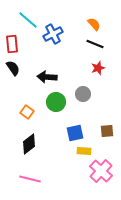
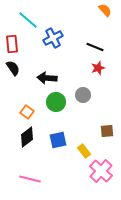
orange semicircle: moved 11 px right, 14 px up
blue cross: moved 4 px down
black line: moved 3 px down
black arrow: moved 1 px down
gray circle: moved 1 px down
blue square: moved 17 px left, 7 px down
black diamond: moved 2 px left, 7 px up
yellow rectangle: rotated 48 degrees clockwise
